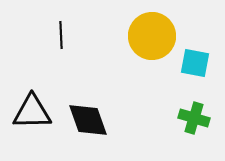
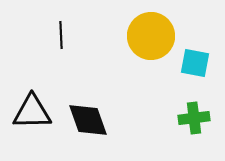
yellow circle: moved 1 px left
green cross: rotated 24 degrees counterclockwise
